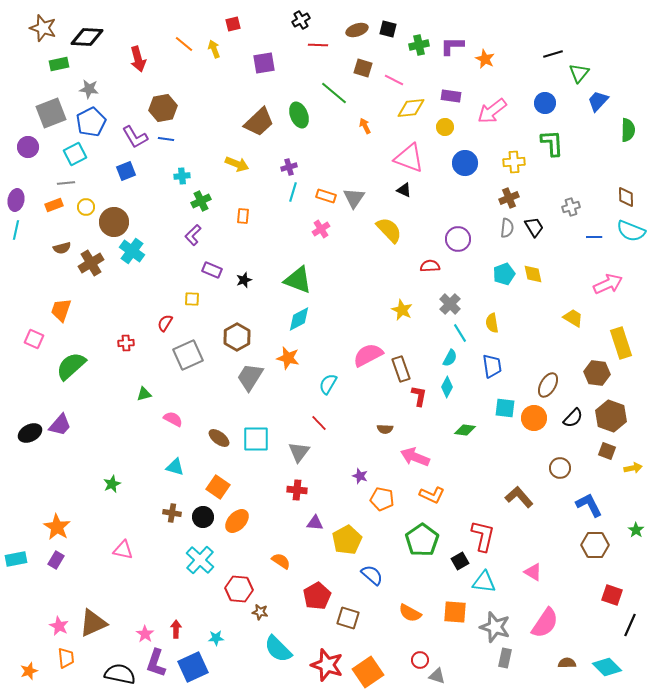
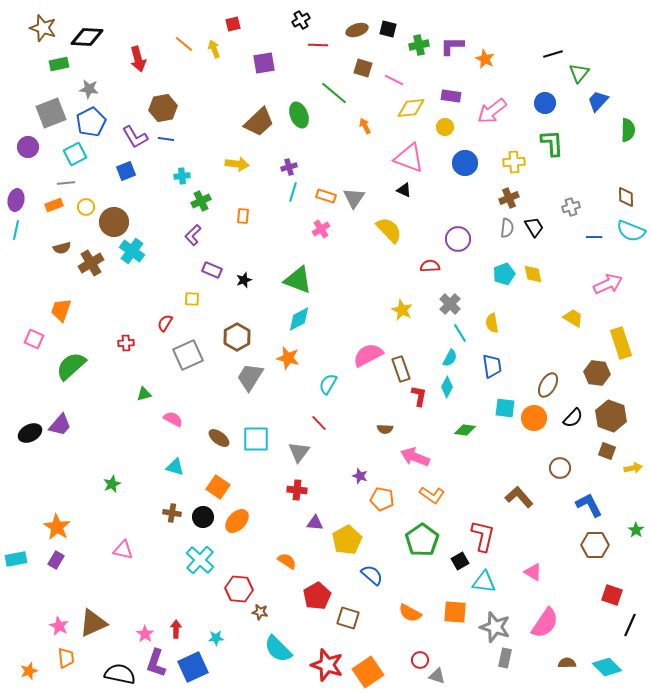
yellow arrow at (237, 164): rotated 15 degrees counterclockwise
orange L-shape at (432, 495): rotated 10 degrees clockwise
orange semicircle at (281, 561): moved 6 px right
